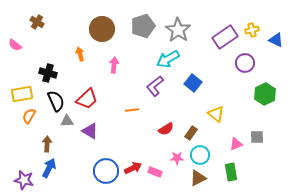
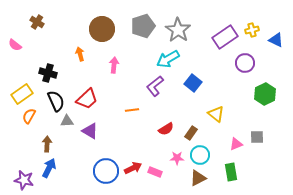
yellow rectangle: rotated 25 degrees counterclockwise
